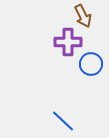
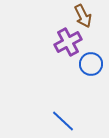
purple cross: rotated 28 degrees counterclockwise
